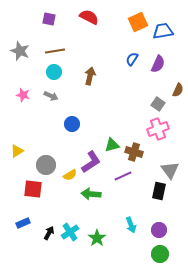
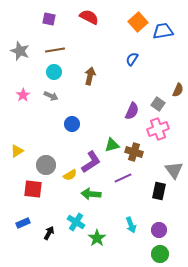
orange square: rotated 18 degrees counterclockwise
brown line: moved 1 px up
purple semicircle: moved 26 px left, 47 px down
pink star: rotated 24 degrees clockwise
gray triangle: moved 4 px right
purple line: moved 2 px down
cyan cross: moved 6 px right, 10 px up; rotated 24 degrees counterclockwise
